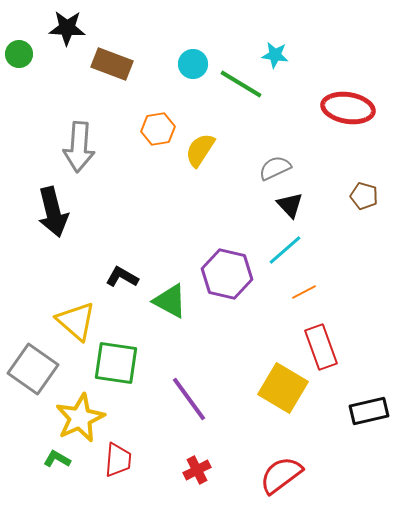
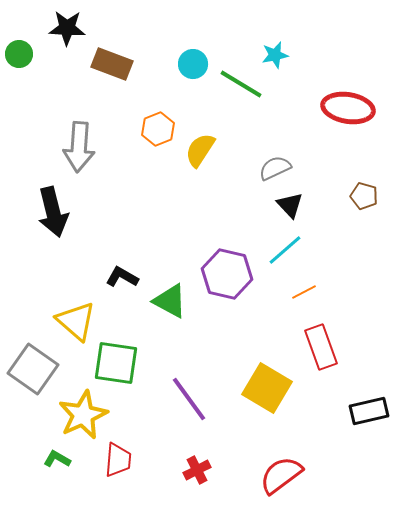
cyan star: rotated 20 degrees counterclockwise
orange hexagon: rotated 12 degrees counterclockwise
yellow square: moved 16 px left
yellow star: moved 3 px right, 3 px up
